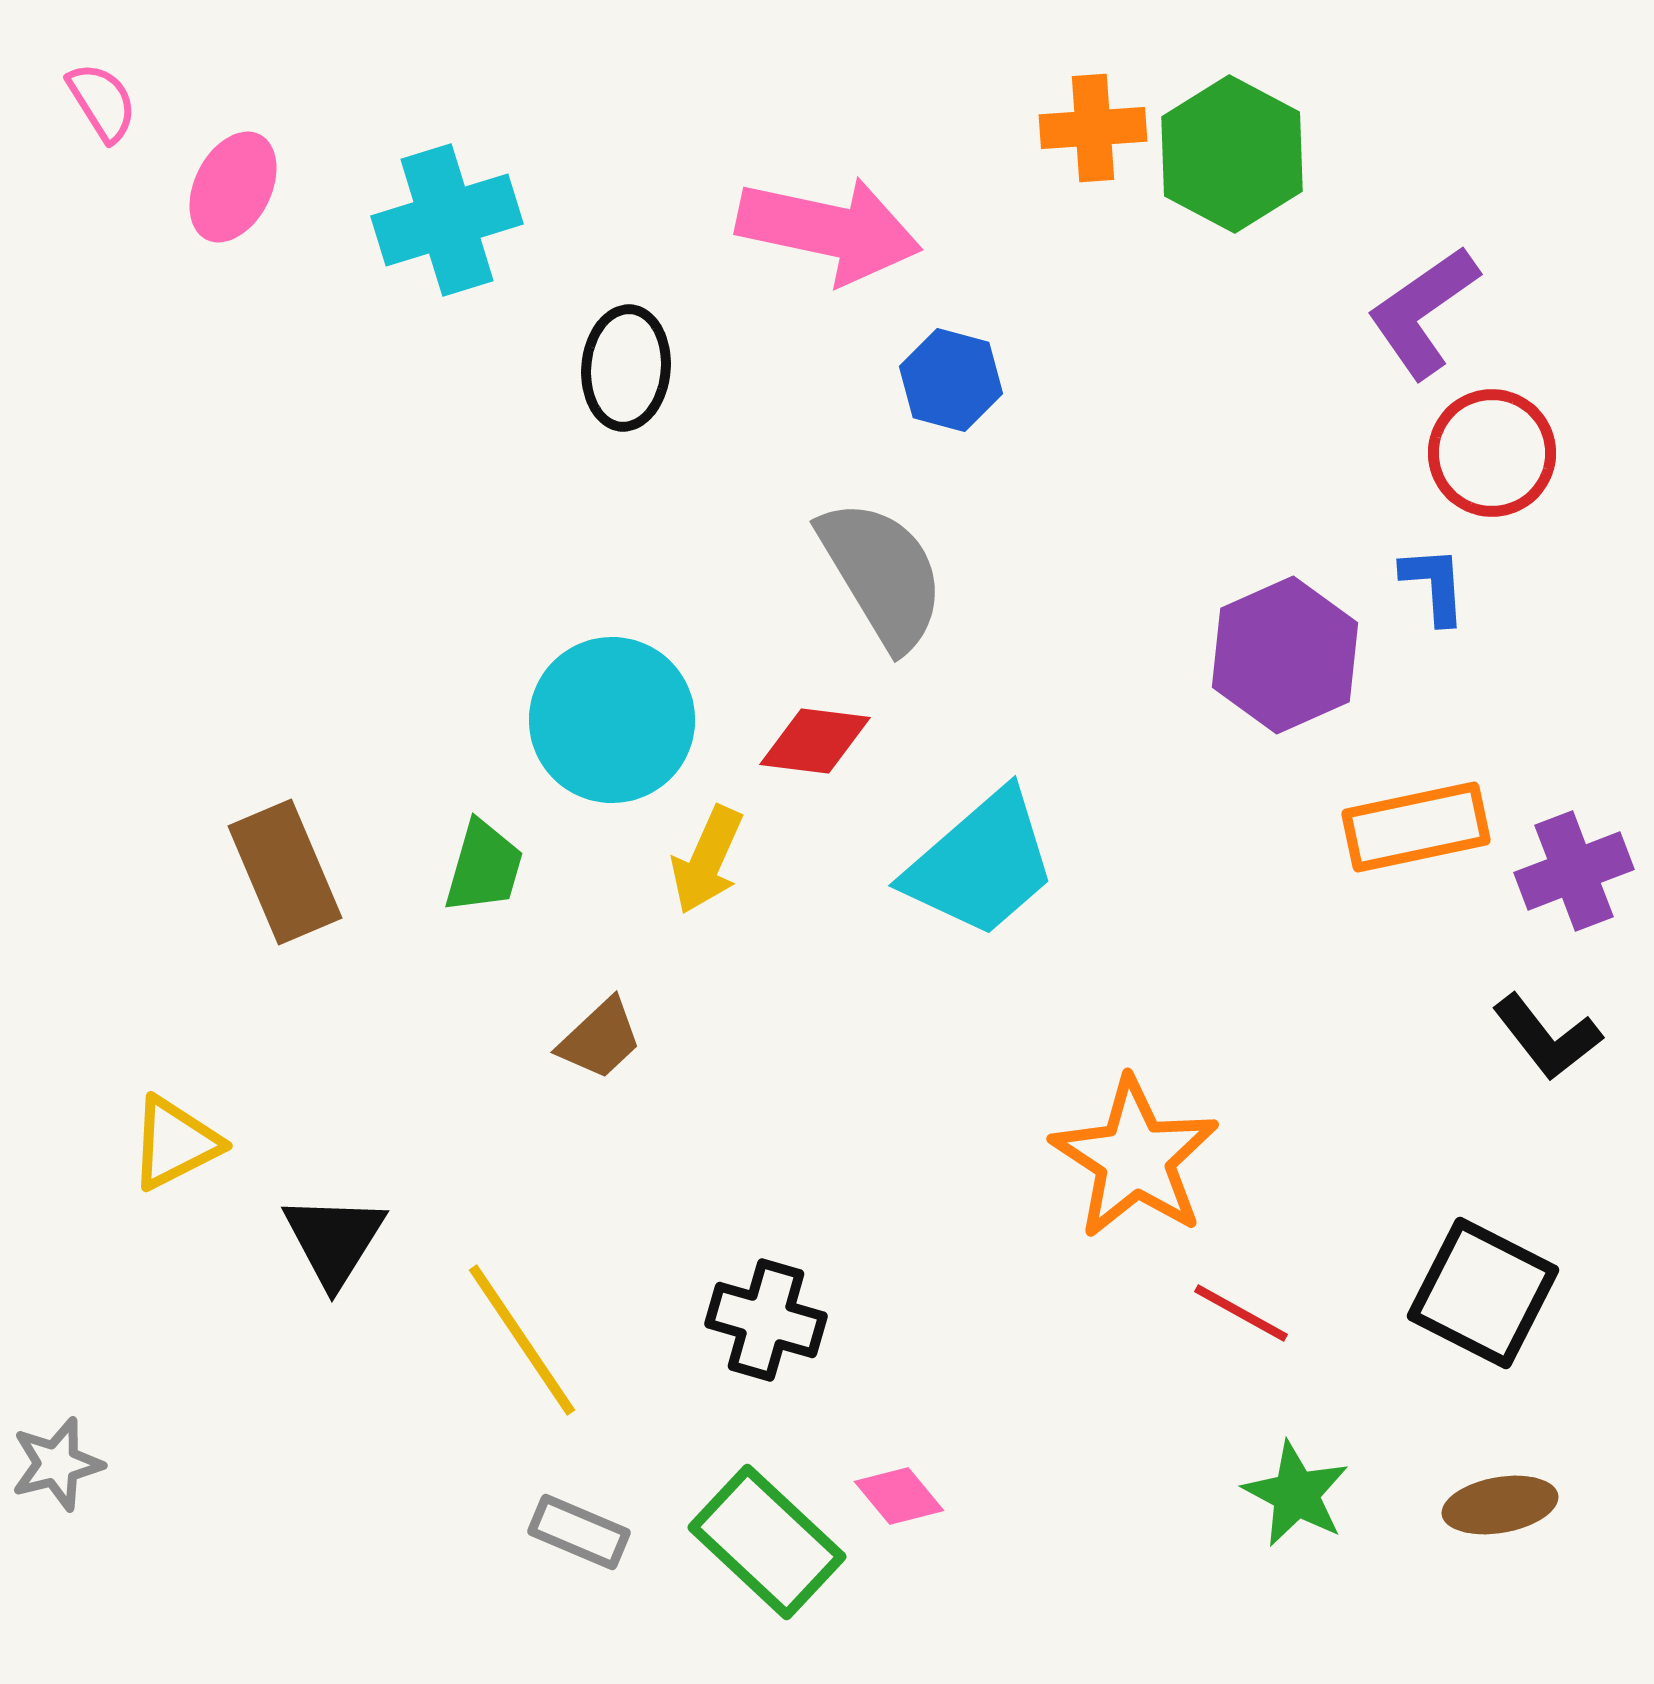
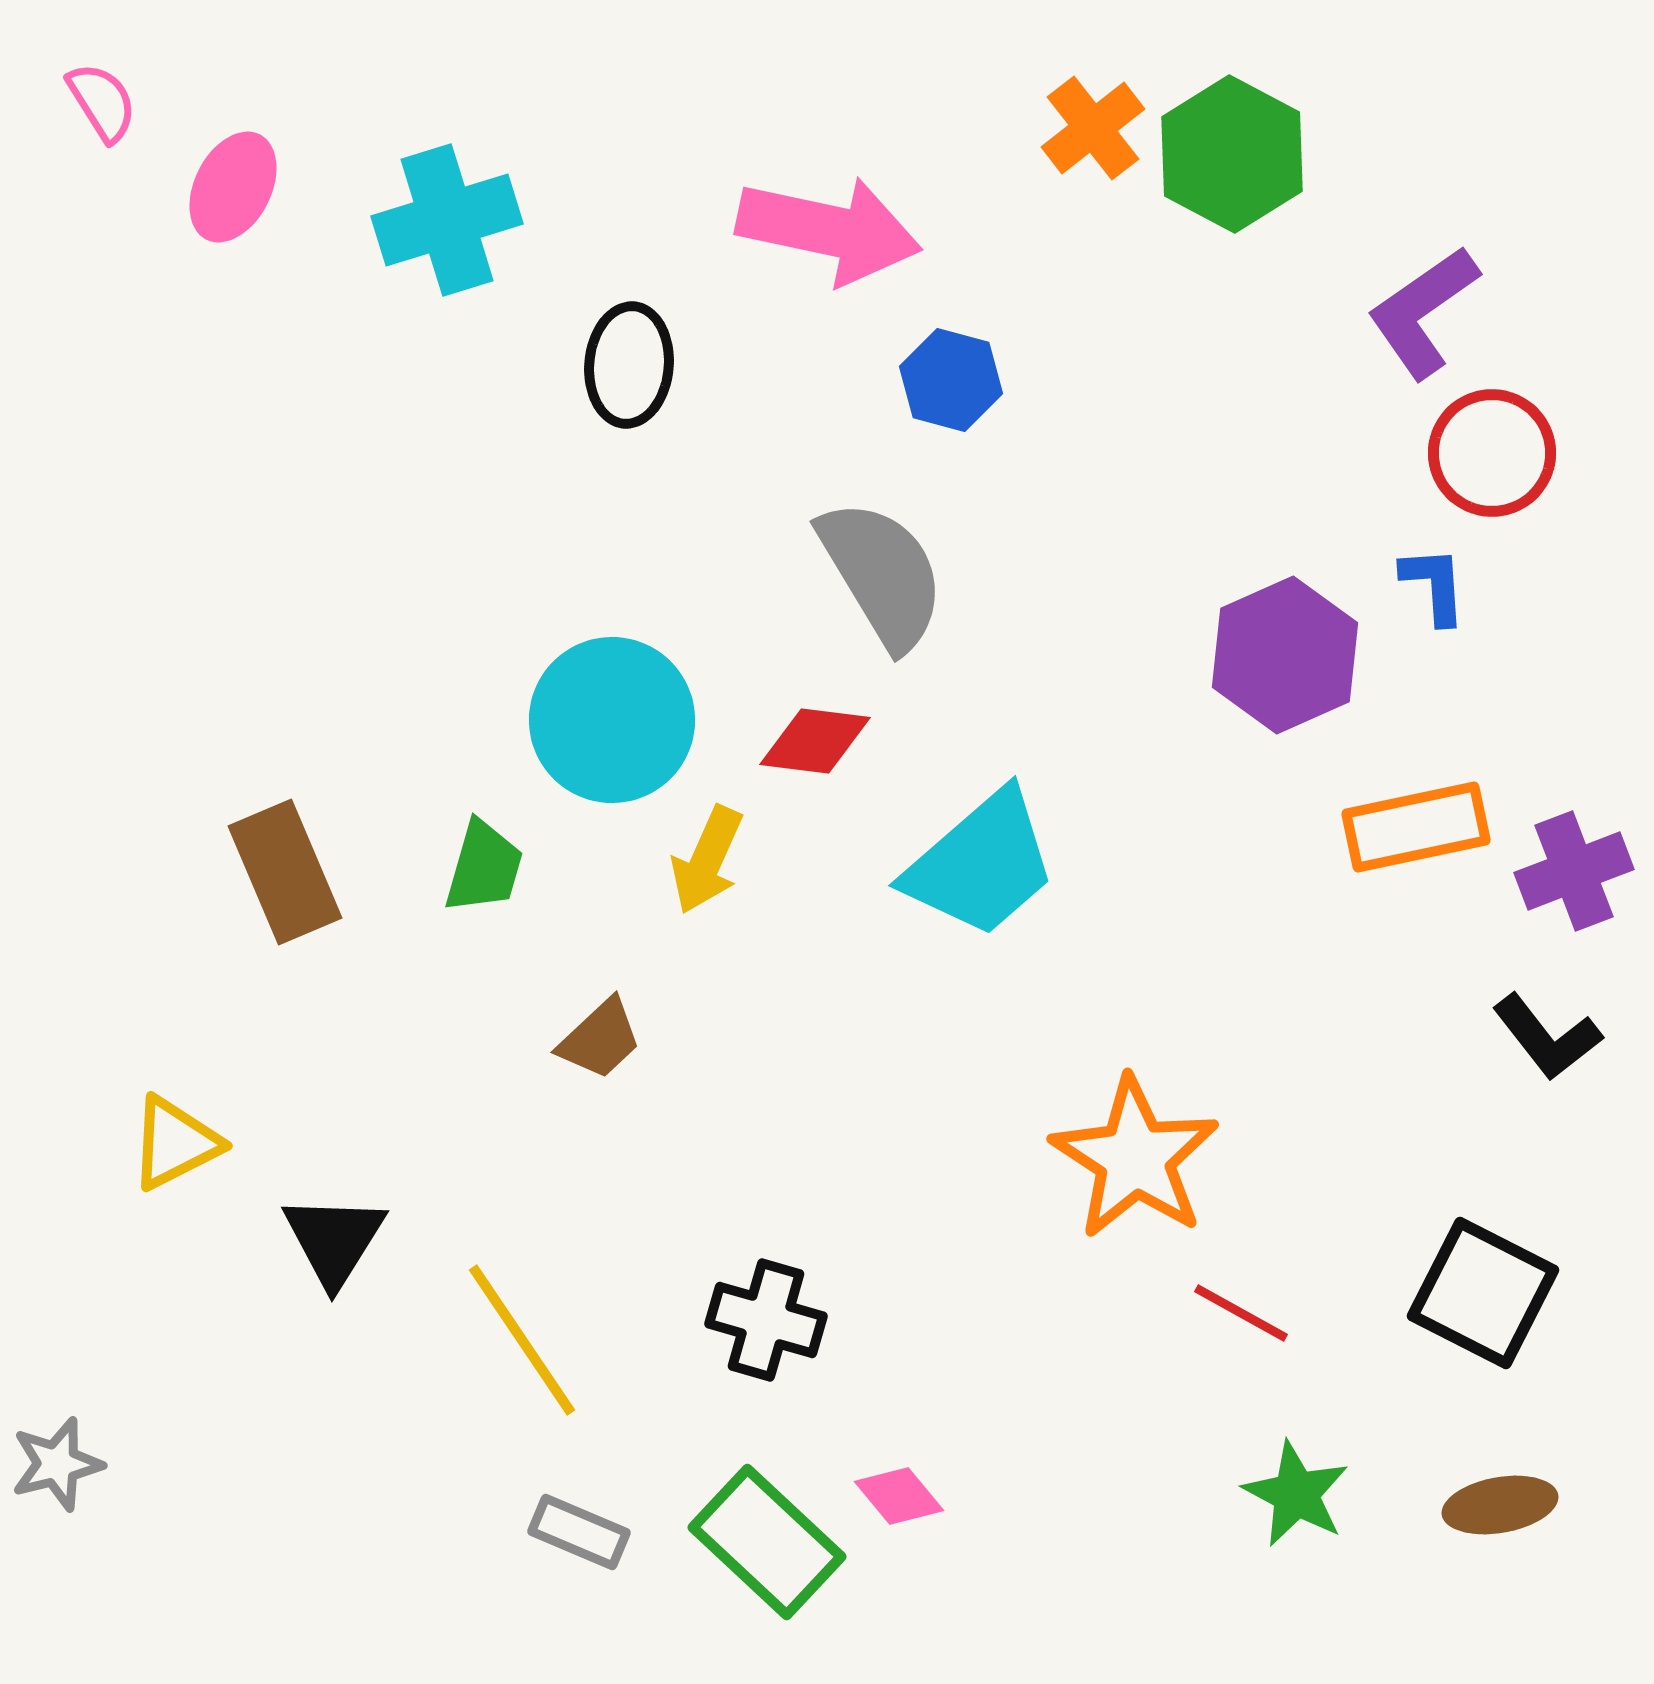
orange cross: rotated 34 degrees counterclockwise
black ellipse: moved 3 px right, 3 px up
